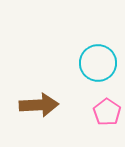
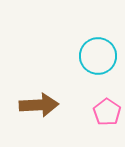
cyan circle: moved 7 px up
